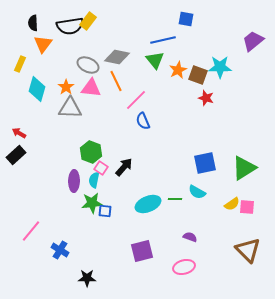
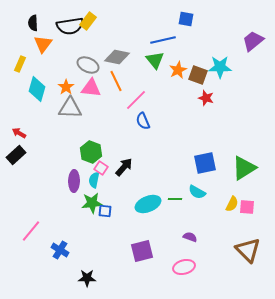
yellow semicircle at (232, 204): rotated 28 degrees counterclockwise
